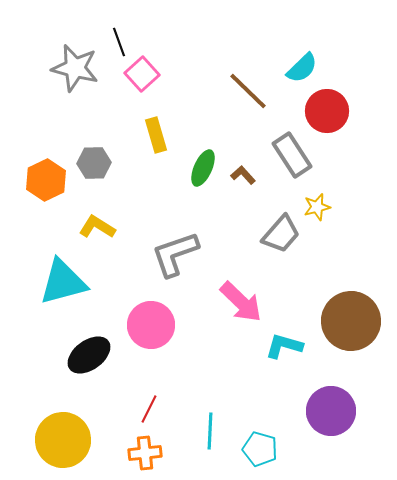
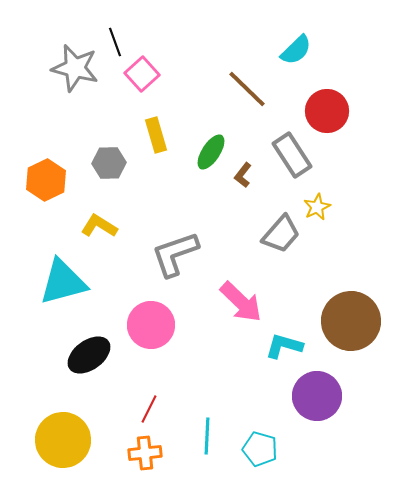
black line: moved 4 px left
cyan semicircle: moved 6 px left, 18 px up
brown line: moved 1 px left, 2 px up
gray hexagon: moved 15 px right
green ellipse: moved 8 px right, 16 px up; rotated 9 degrees clockwise
brown L-shape: rotated 100 degrees counterclockwise
yellow star: rotated 12 degrees counterclockwise
yellow L-shape: moved 2 px right, 1 px up
purple circle: moved 14 px left, 15 px up
cyan line: moved 3 px left, 5 px down
